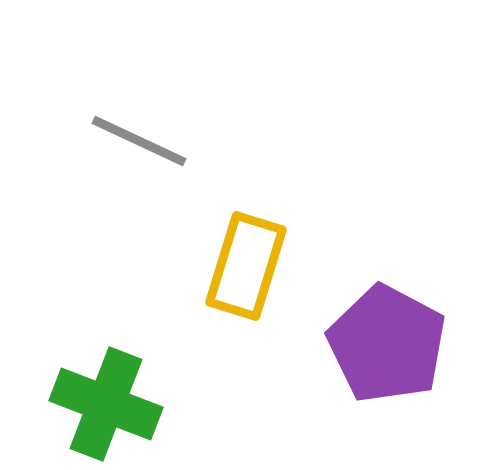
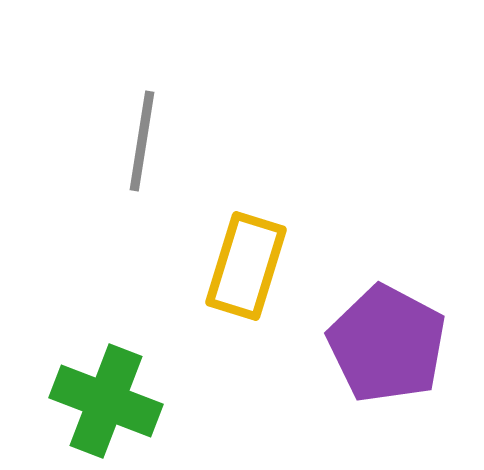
gray line: moved 3 px right; rotated 74 degrees clockwise
green cross: moved 3 px up
